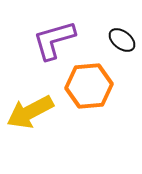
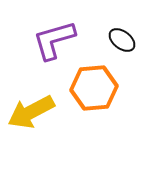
orange hexagon: moved 5 px right, 2 px down
yellow arrow: moved 1 px right
